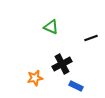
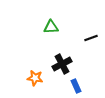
green triangle: rotated 28 degrees counterclockwise
orange star: rotated 21 degrees clockwise
blue rectangle: rotated 40 degrees clockwise
